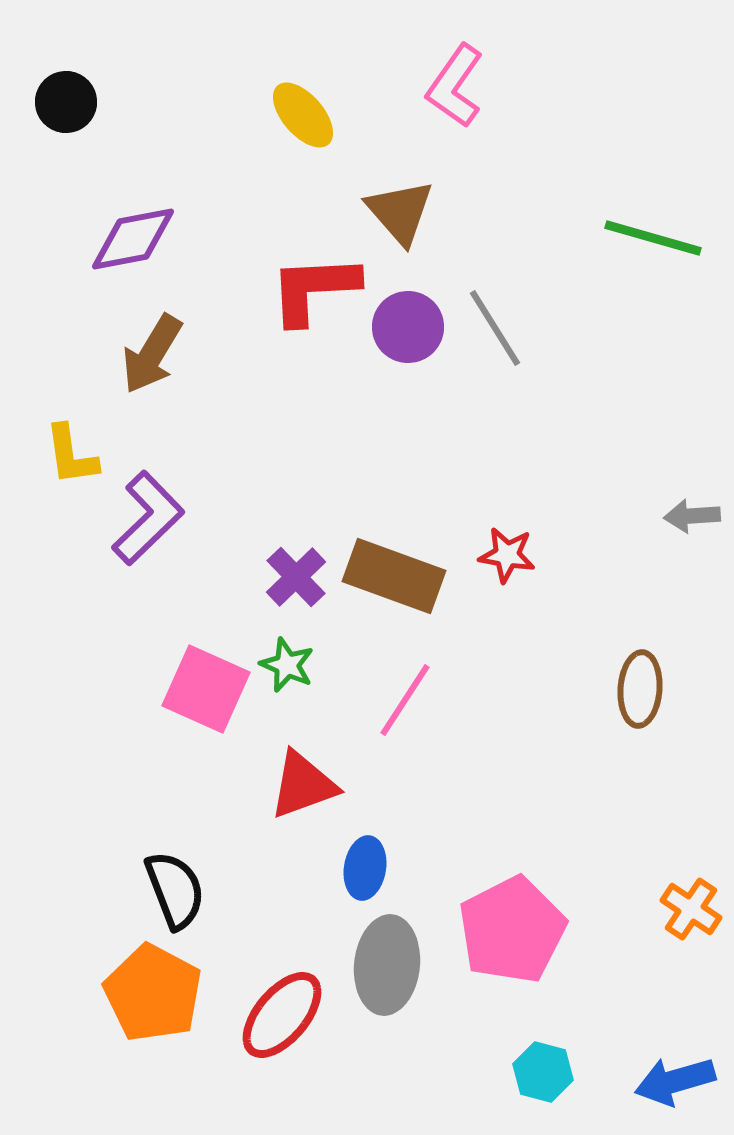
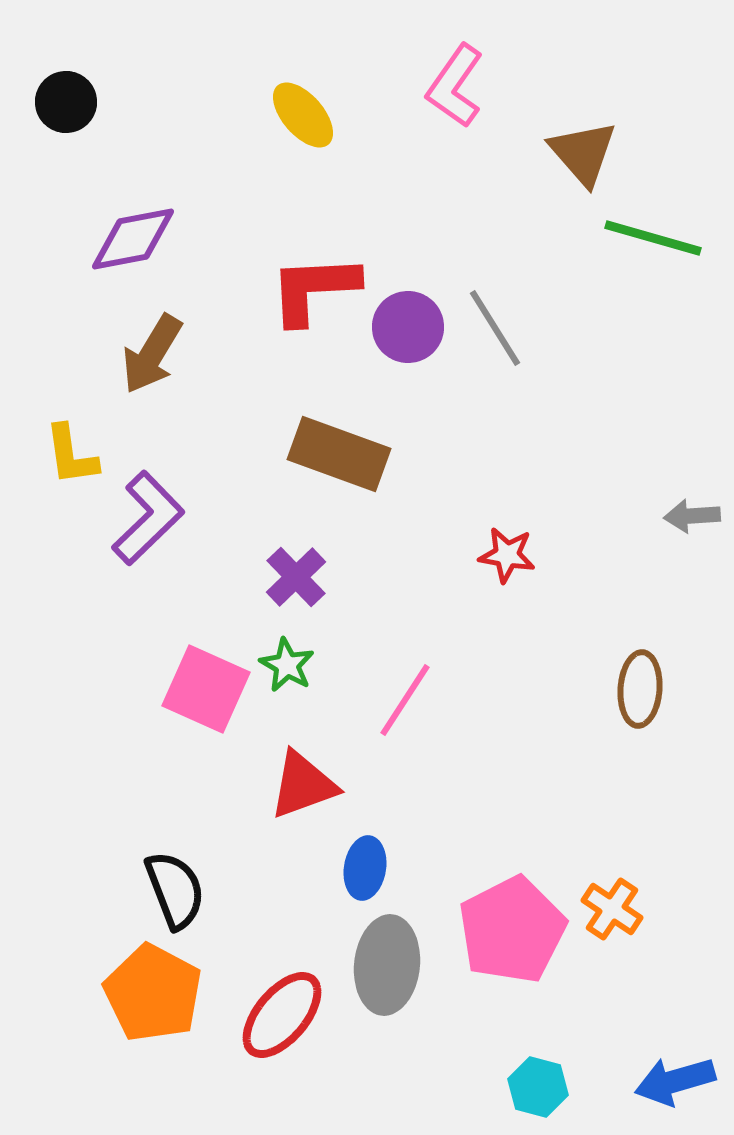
brown triangle: moved 183 px right, 59 px up
brown rectangle: moved 55 px left, 122 px up
green star: rotated 6 degrees clockwise
orange cross: moved 79 px left
cyan hexagon: moved 5 px left, 15 px down
